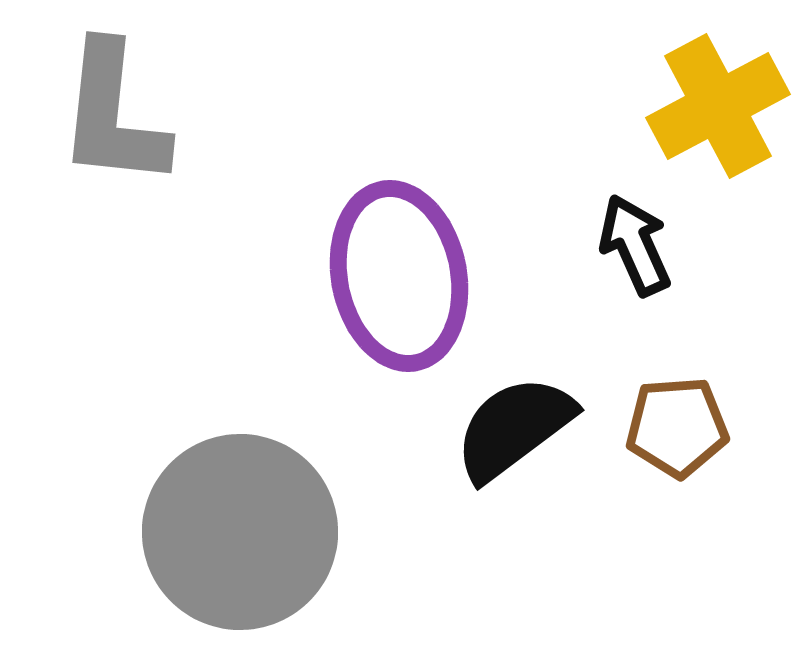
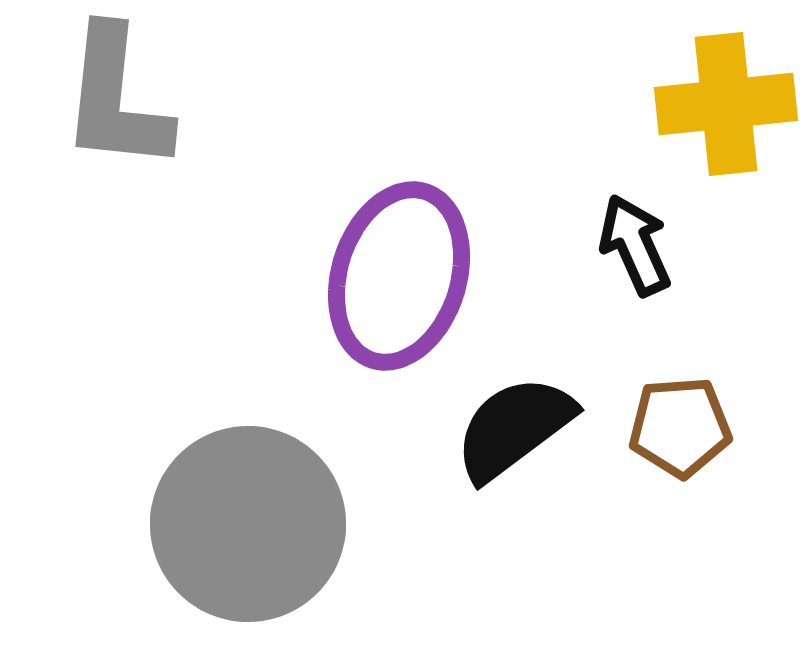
yellow cross: moved 8 px right, 2 px up; rotated 22 degrees clockwise
gray L-shape: moved 3 px right, 16 px up
purple ellipse: rotated 28 degrees clockwise
brown pentagon: moved 3 px right
gray circle: moved 8 px right, 8 px up
